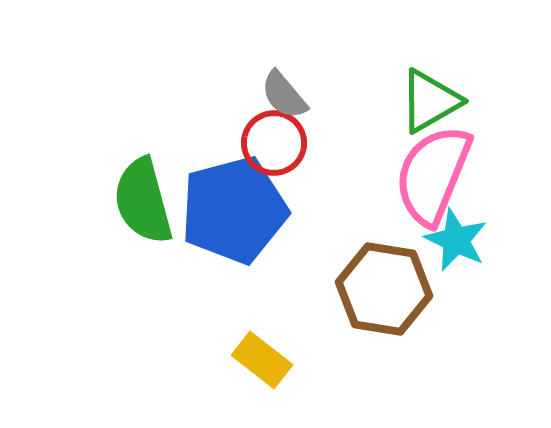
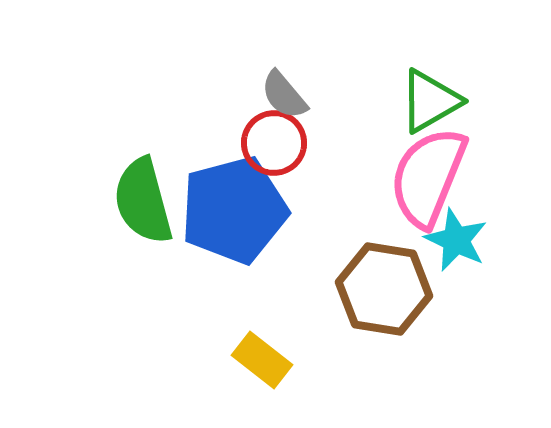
pink semicircle: moved 5 px left, 2 px down
